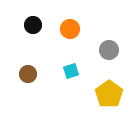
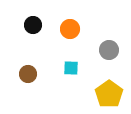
cyan square: moved 3 px up; rotated 21 degrees clockwise
